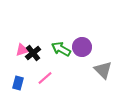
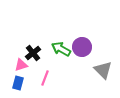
pink triangle: moved 1 px left, 15 px down
pink line: rotated 28 degrees counterclockwise
